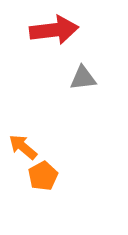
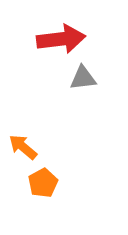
red arrow: moved 7 px right, 9 px down
orange pentagon: moved 7 px down
